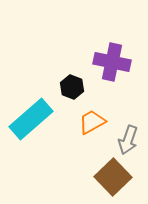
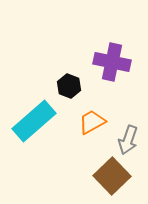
black hexagon: moved 3 px left, 1 px up
cyan rectangle: moved 3 px right, 2 px down
brown square: moved 1 px left, 1 px up
